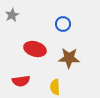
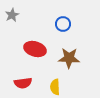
red semicircle: moved 2 px right, 2 px down
